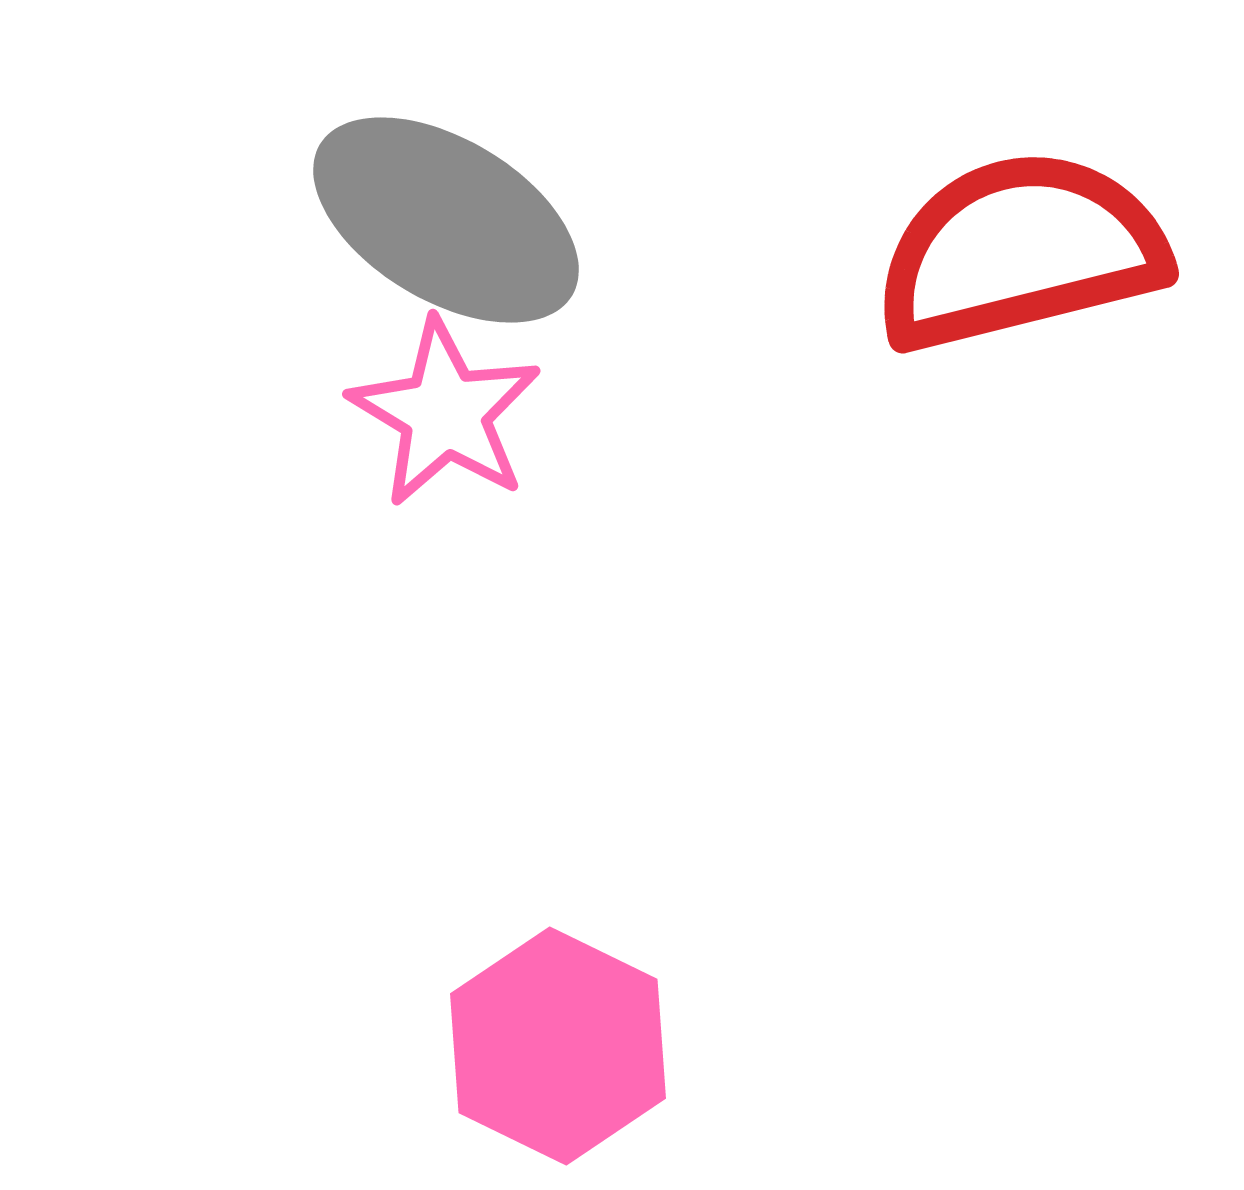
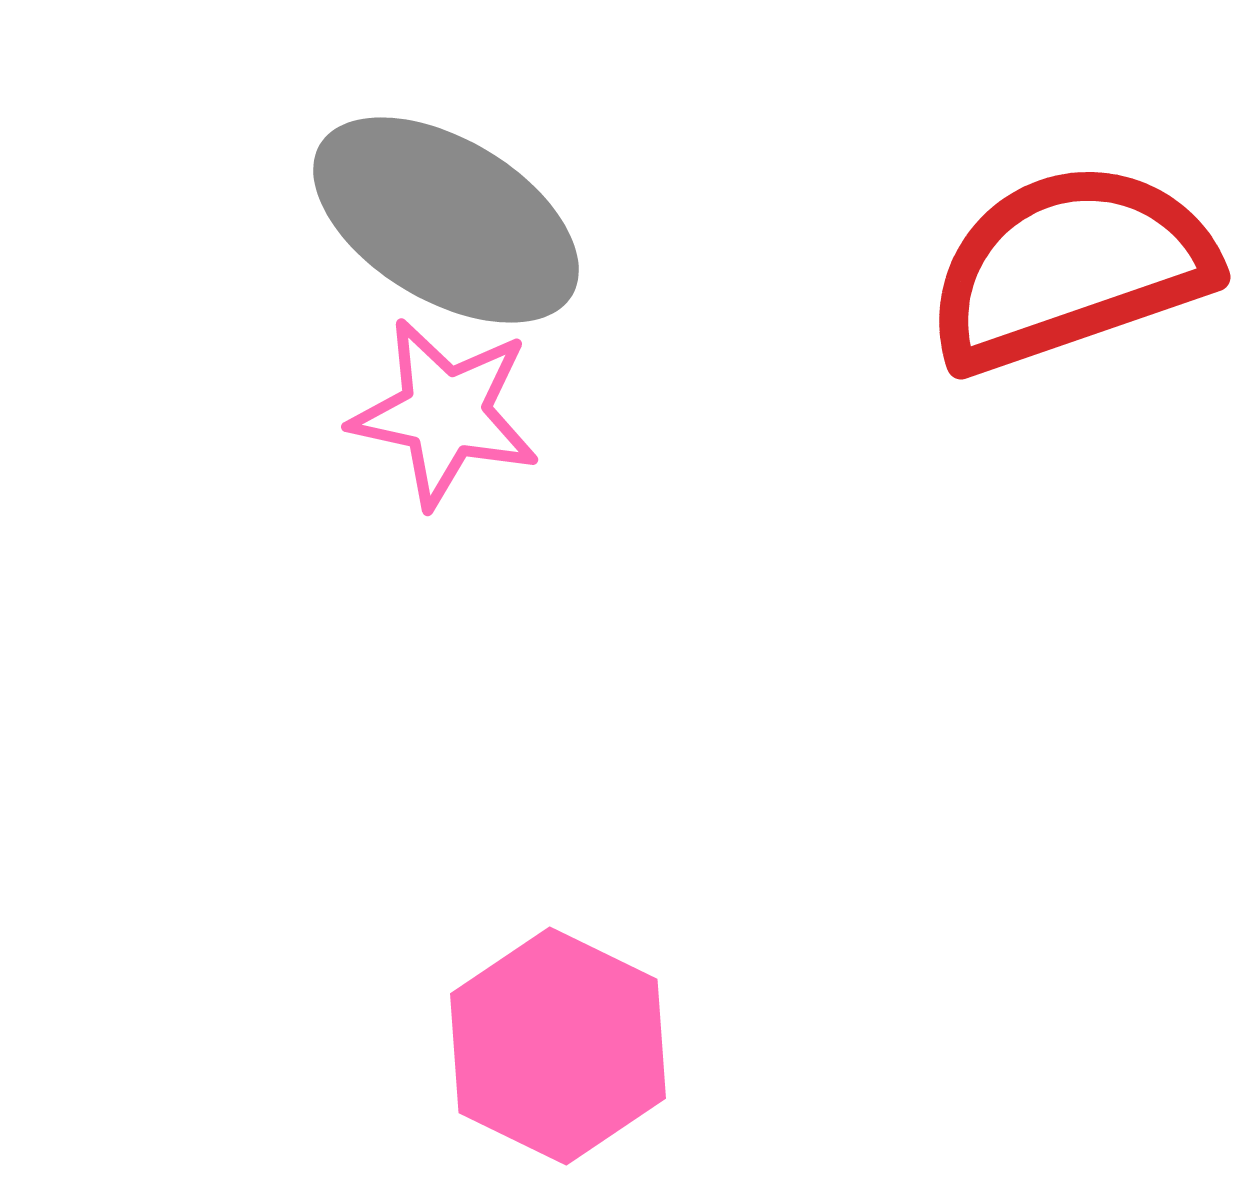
red semicircle: moved 50 px right, 16 px down; rotated 5 degrees counterclockwise
pink star: rotated 19 degrees counterclockwise
